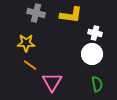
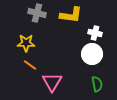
gray cross: moved 1 px right
